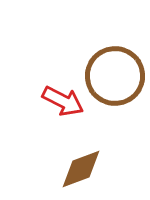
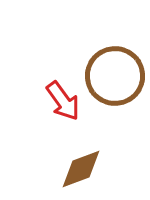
red arrow: rotated 27 degrees clockwise
